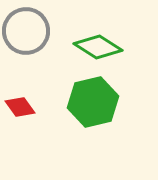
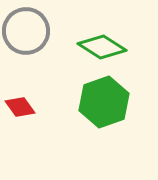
green diamond: moved 4 px right
green hexagon: moved 11 px right; rotated 6 degrees counterclockwise
